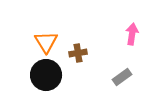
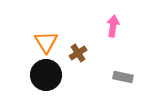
pink arrow: moved 19 px left, 8 px up
brown cross: rotated 24 degrees counterclockwise
gray rectangle: moved 1 px right; rotated 48 degrees clockwise
